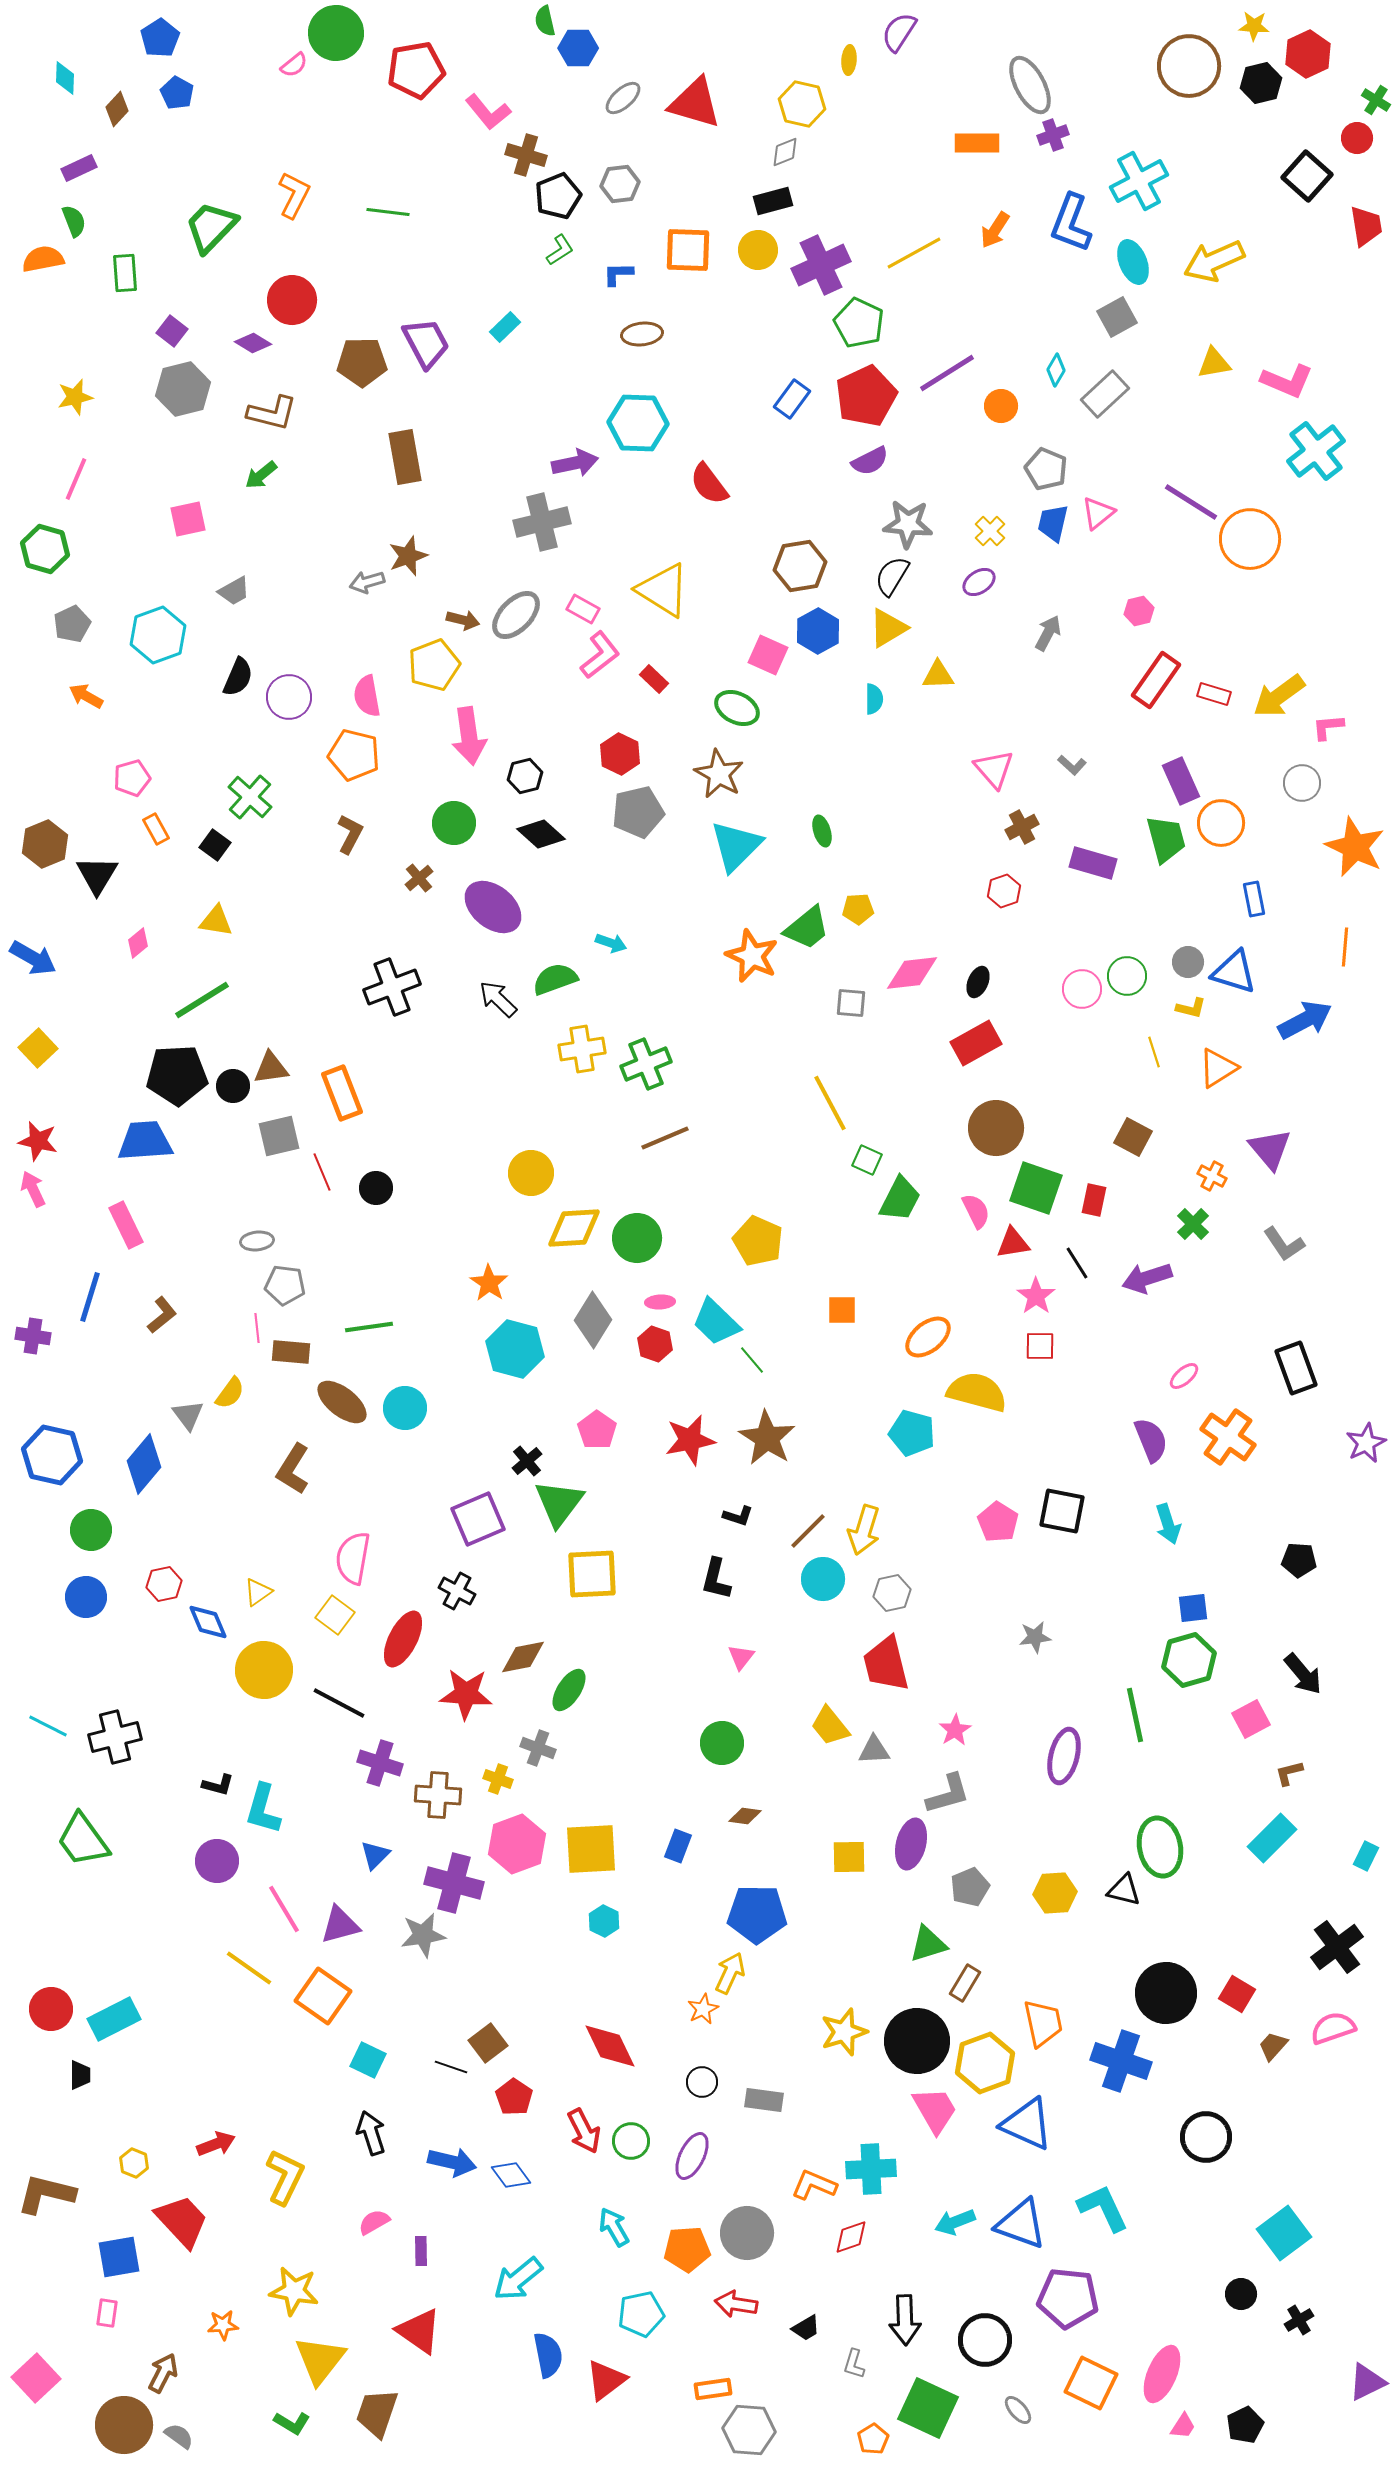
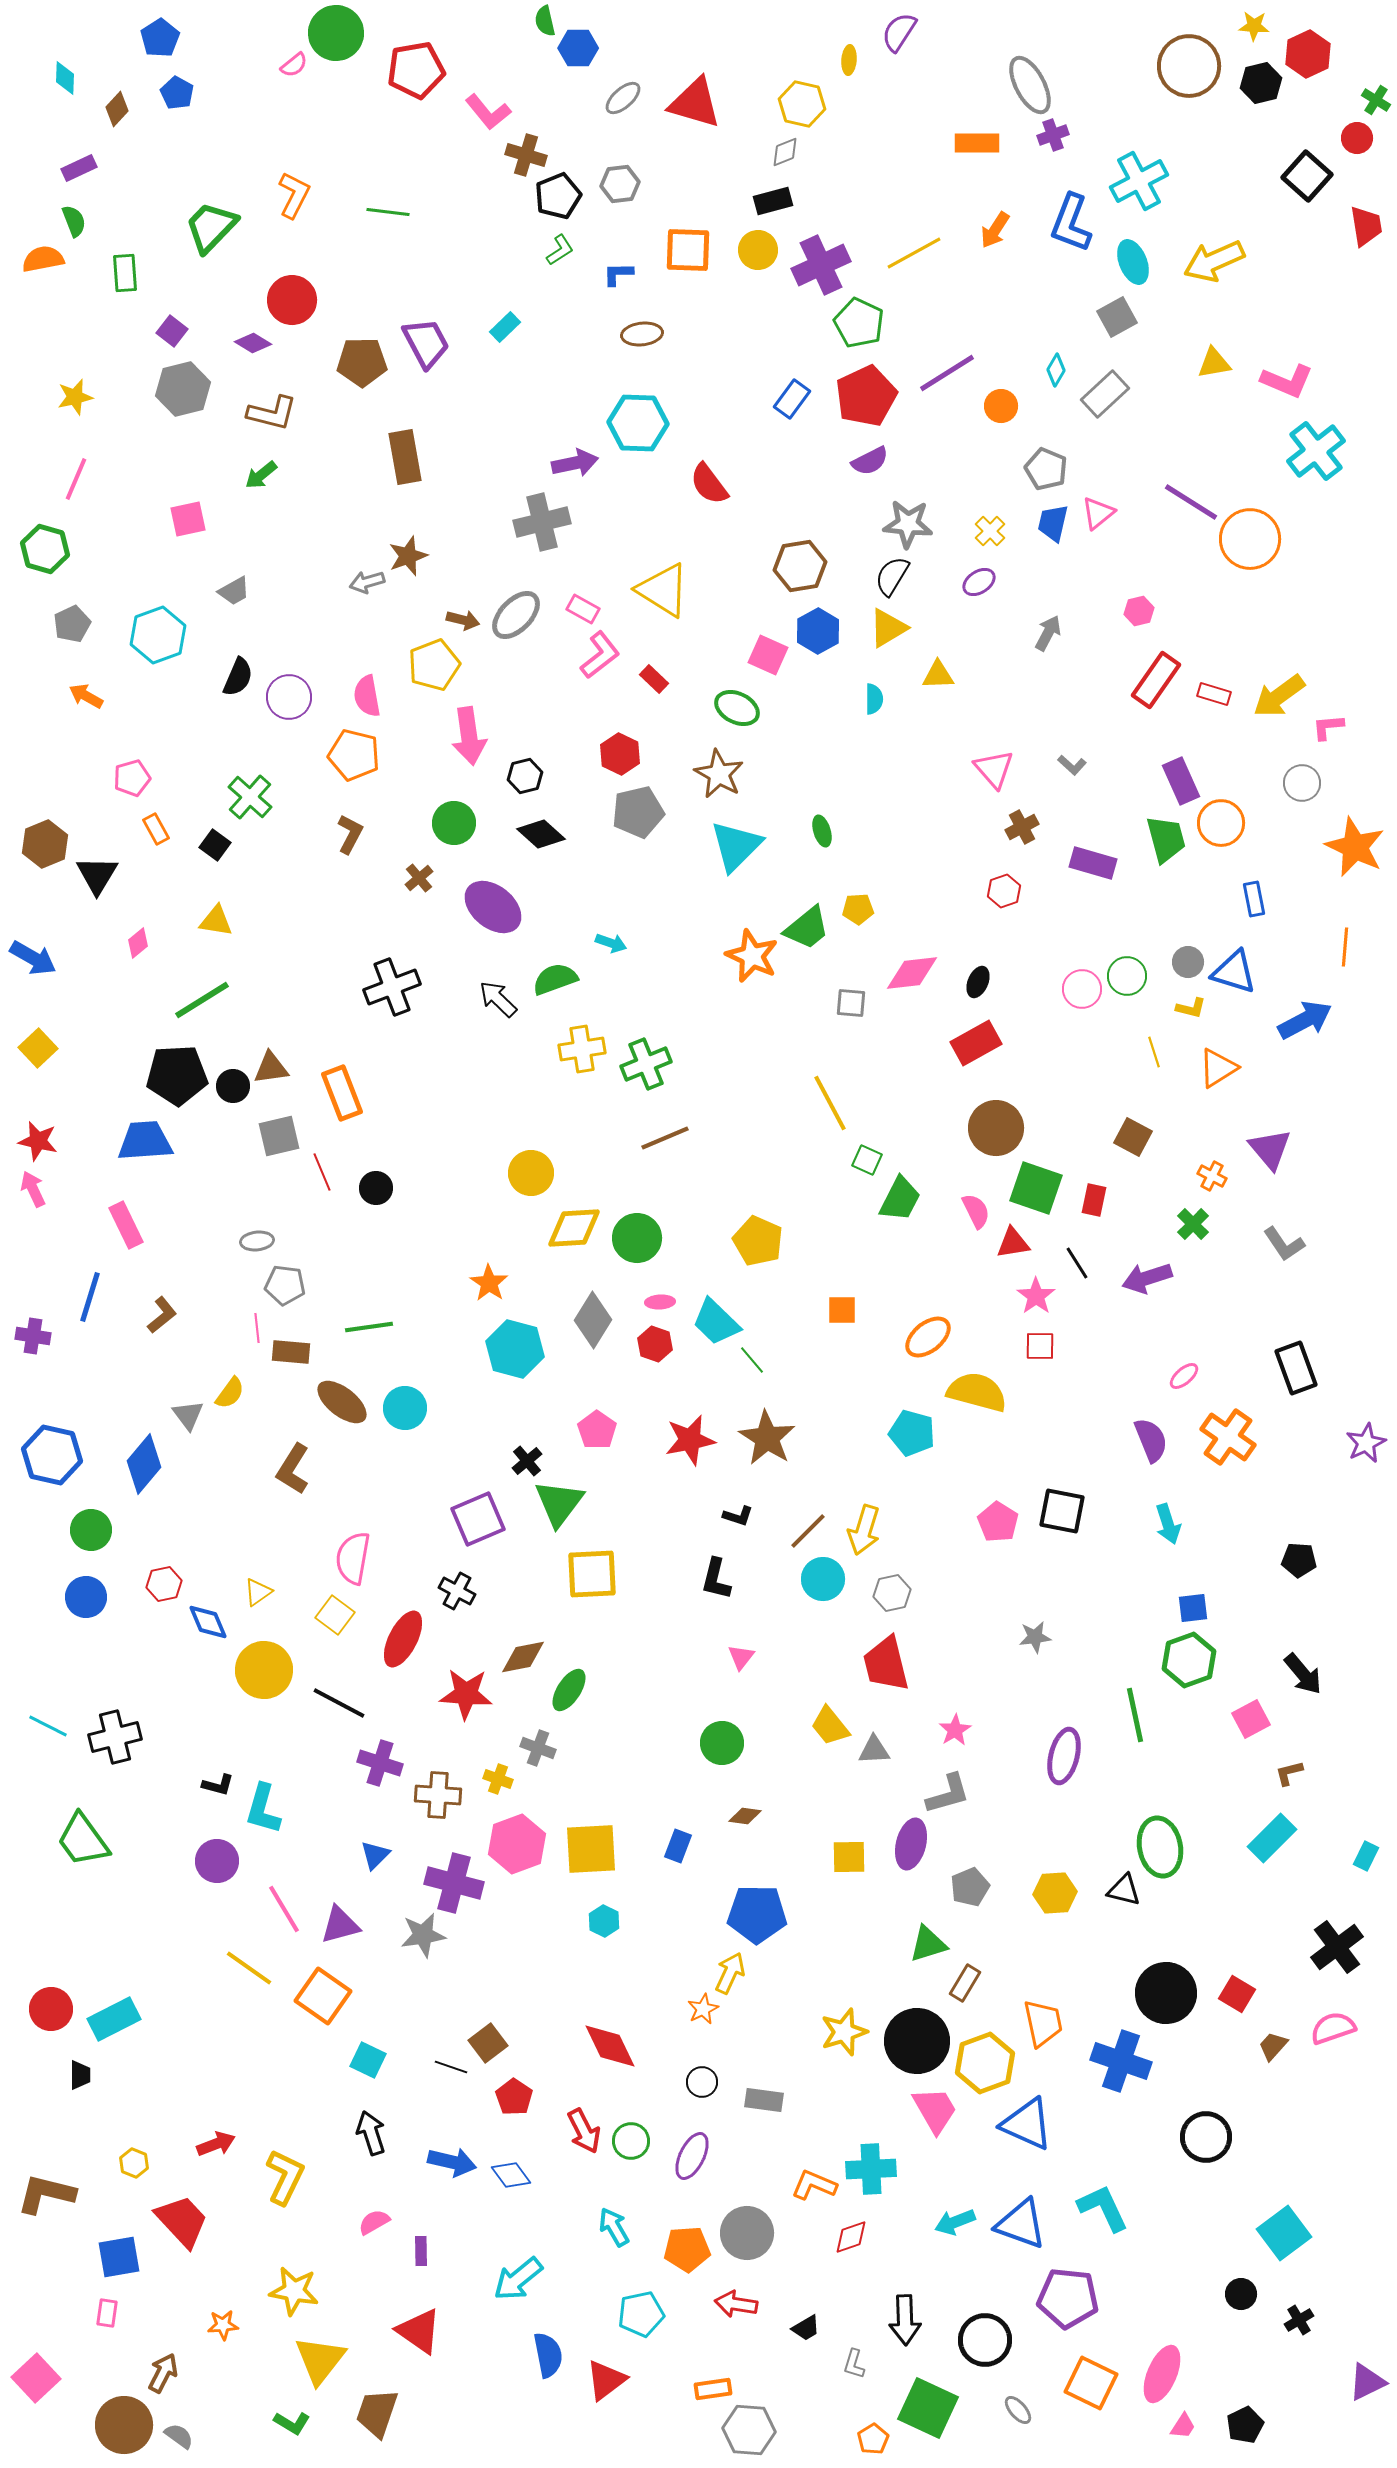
green hexagon at (1189, 1660): rotated 4 degrees counterclockwise
